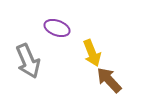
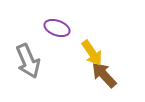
yellow arrow: rotated 12 degrees counterclockwise
brown arrow: moved 5 px left, 5 px up
